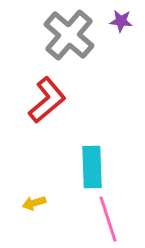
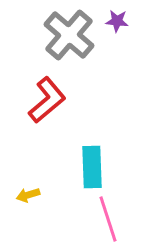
purple star: moved 4 px left
yellow arrow: moved 6 px left, 8 px up
